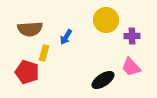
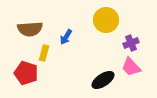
purple cross: moved 1 px left, 7 px down; rotated 21 degrees counterclockwise
red pentagon: moved 1 px left, 1 px down
